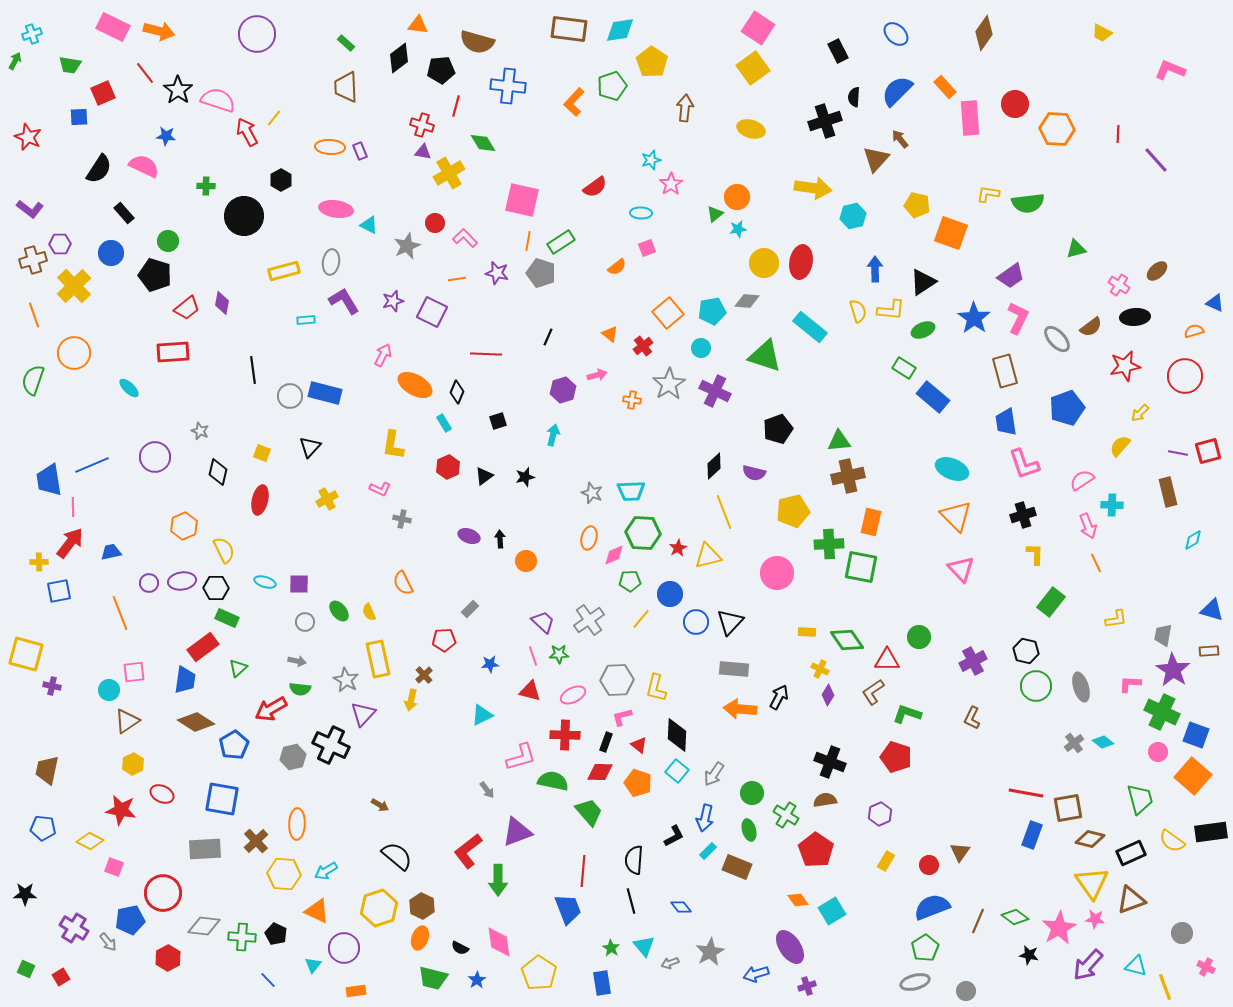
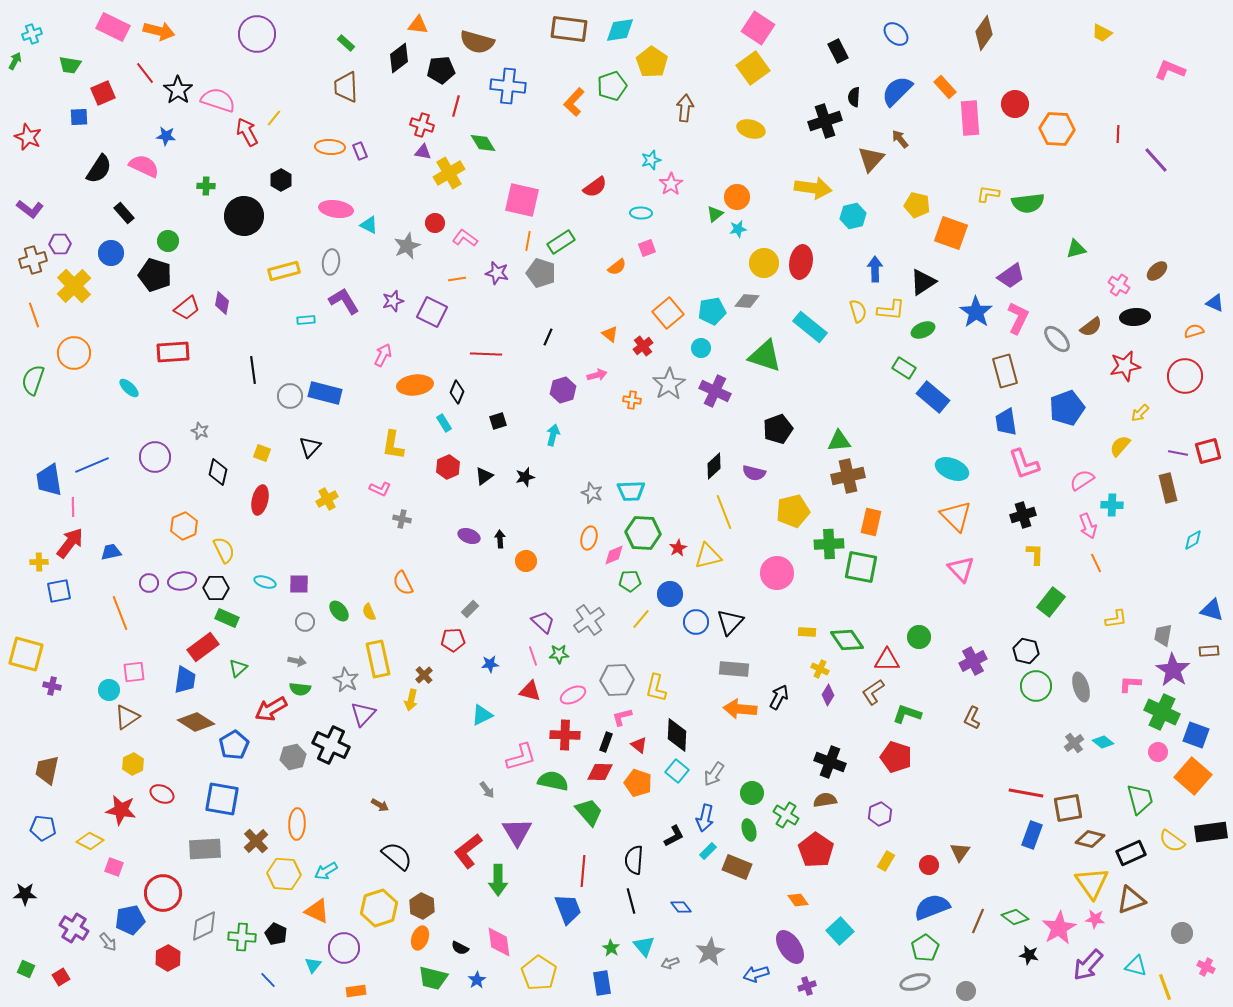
brown triangle at (876, 159): moved 5 px left
pink L-shape at (465, 238): rotated 10 degrees counterclockwise
blue star at (974, 318): moved 2 px right, 6 px up
orange ellipse at (415, 385): rotated 36 degrees counterclockwise
brown rectangle at (1168, 492): moved 4 px up
red pentagon at (444, 640): moved 9 px right
brown triangle at (127, 721): moved 4 px up
purple triangle at (517, 832): rotated 40 degrees counterclockwise
cyan square at (832, 911): moved 8 px right, 20 px down; rotated 12 degrees counterclockwise
gray diamond at (204, 926): rotated 32 degrees counterclockwise
